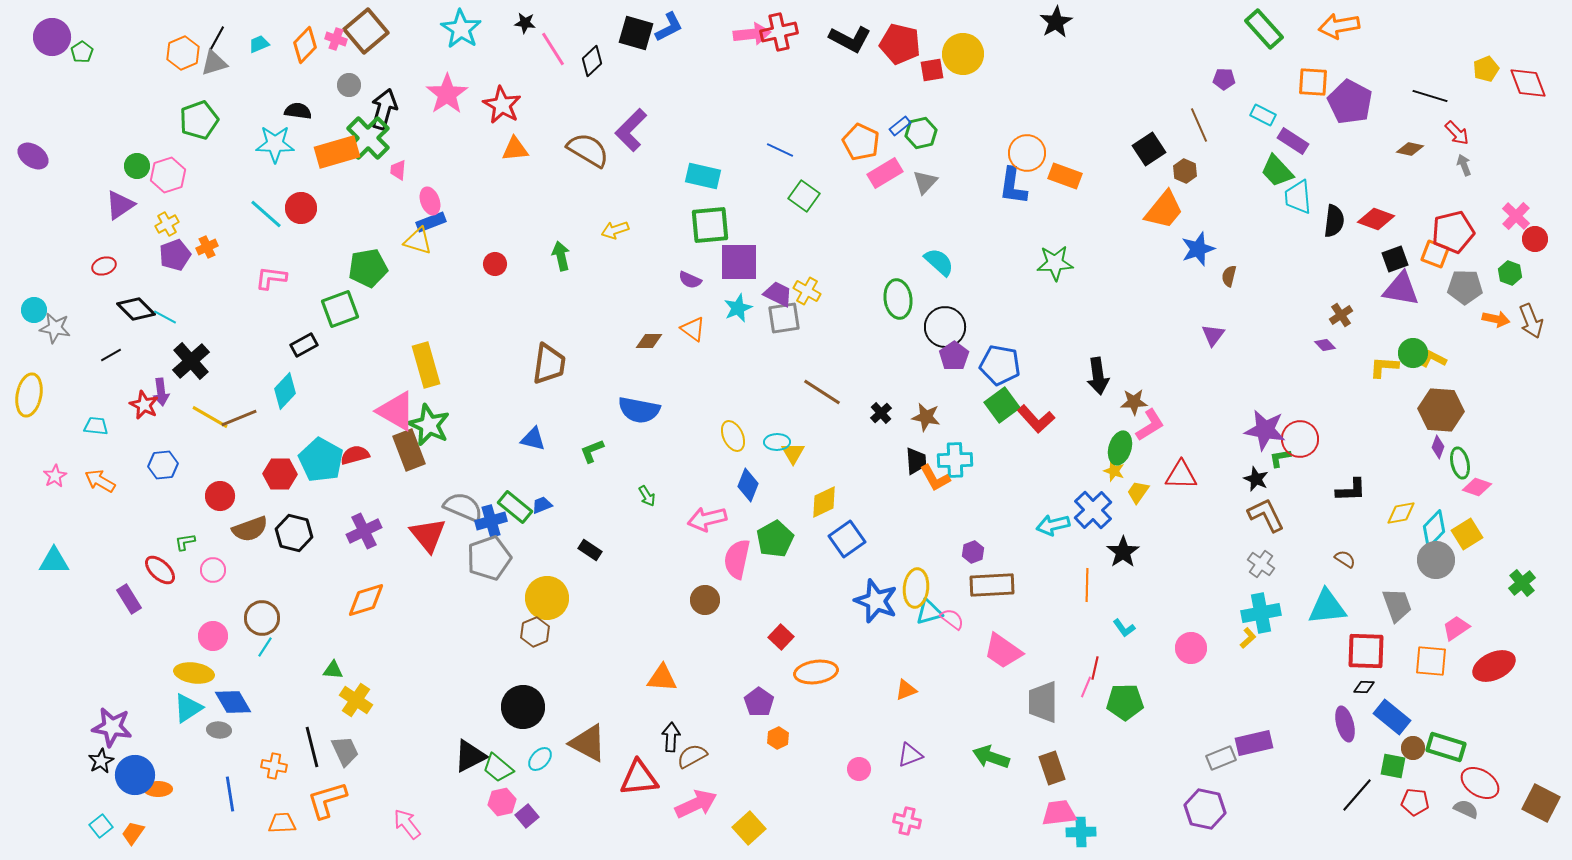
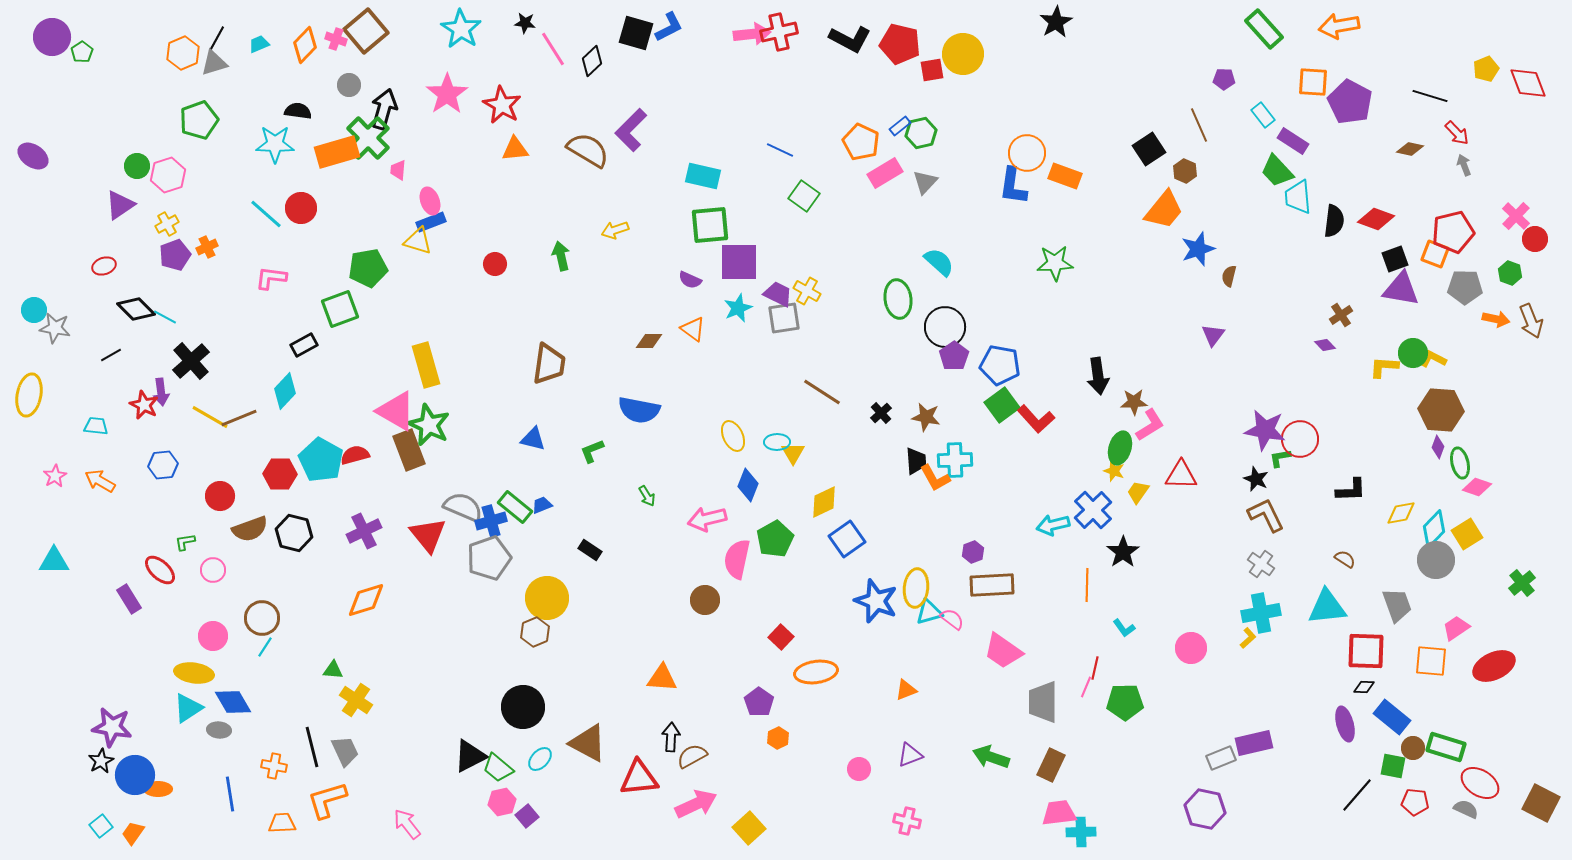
cyan rectangle at (1263, 115): rotated 25 degrees clockwise
brown rectangle at (1052, 768): moved 1 px left, 3 px up; rotated 44 degrees clockwise
